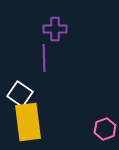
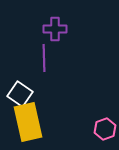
yellow rectangle: rotated 6 degrees counterclockwise
